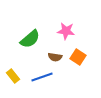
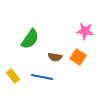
pink star: moved 19 px right
green semicircle: rotated 15 degrees counterclockwise
blue line: rotated 30 degrees clockwise
